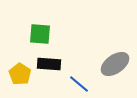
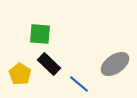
black rectangle: rotated 40 degrees clockwise
